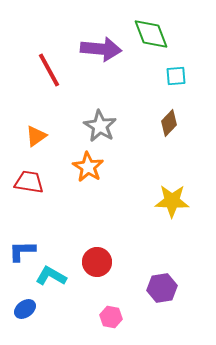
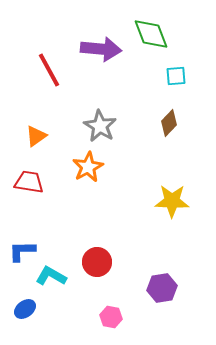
orange star: rotated 12 degrees clockwise
